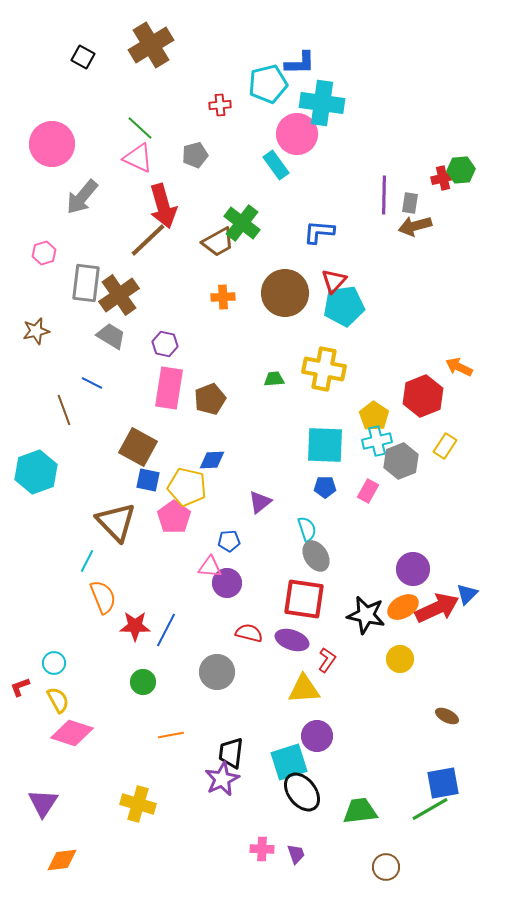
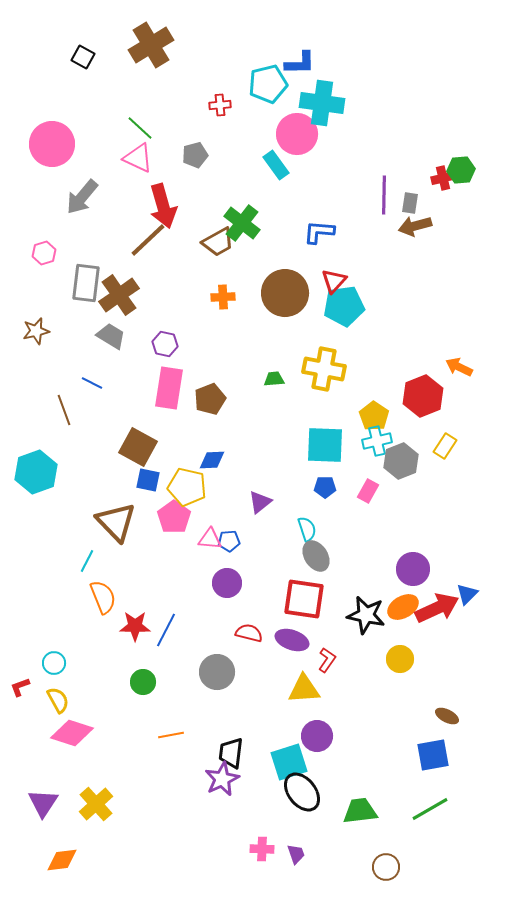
pink triangle at (210, 567): moved 28 px up
blue square at (443, 783): moved 10 px left, 28 px up
yellow cross at (138, 804): moved 42 px left; rotated 32 degrees clockwise
